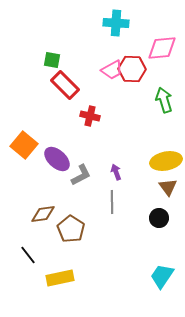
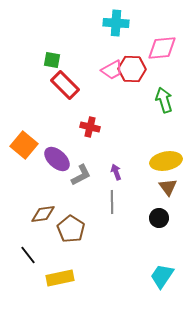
red cross: moved 11 px down
